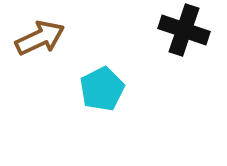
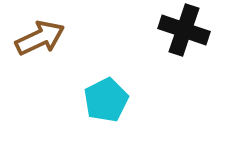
cyan pentagon: moved 4 px right, 11 px down
